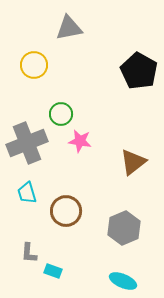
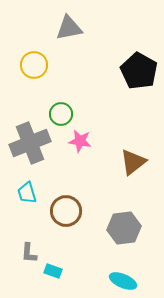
gray cross: moved 3 px right
gray hexagon: rotated 16 degrees clockwise
